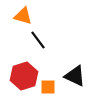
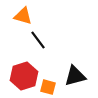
black triangle: rotated 40 degrees counterclockwise
orange square: rotated 14 degrees clockwise
